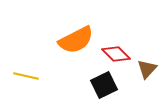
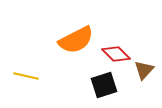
brown triangle: moved 3 px left, 1 px down
black square: rotated 8 degrees clockwise
